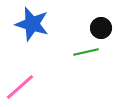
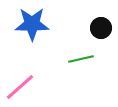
blue star: rotated 16 degrees counterclockwise
green line: moved 5 px left, 7 px down
